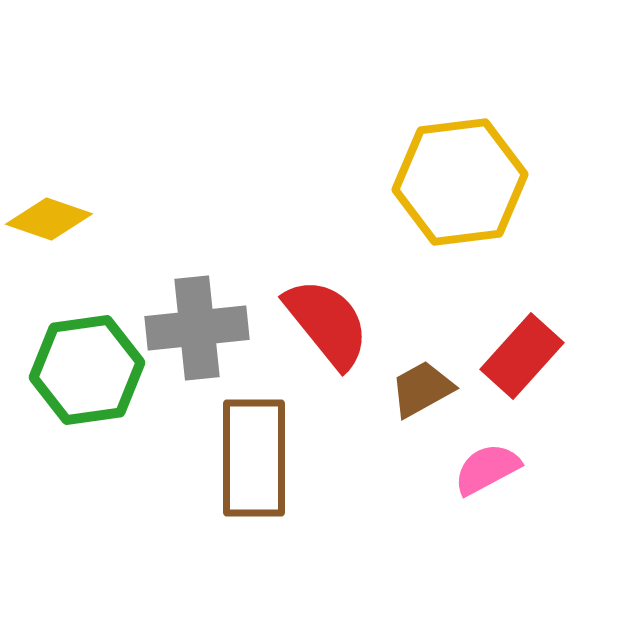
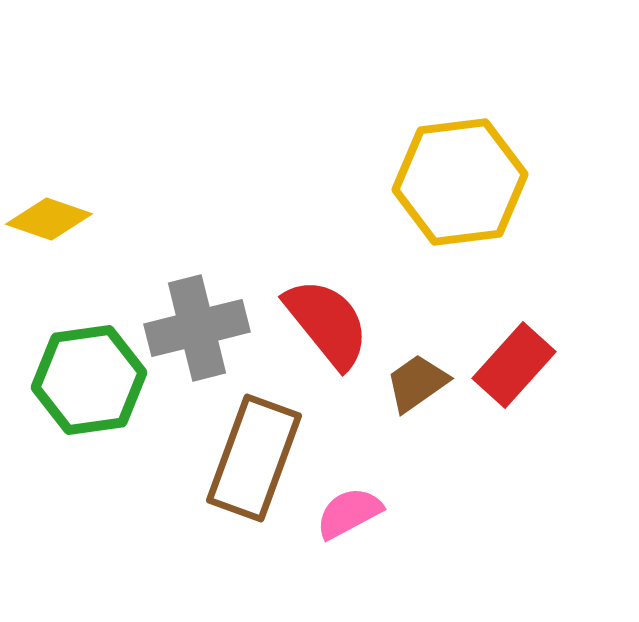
gray cross: rotated 8 degrees counterclockwise
red rectangle: moved 8 px left, 9 px down
green hexagon: moved 2 px right, 10 px down
brown trapezoid: moved 5 px left, 6 px up; rotated 6 degrees counterclockwise
brown rectangle: rotated 20 degrees clockwise
pink semicircle: moved 138 px left, 44 px down
